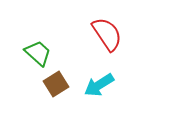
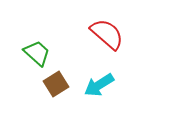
red semicircle: rotated 15 degrees counterclockwise
green trapezoid: moved 1 px left
